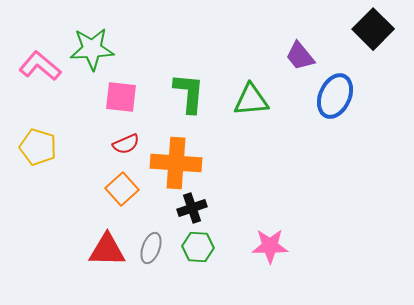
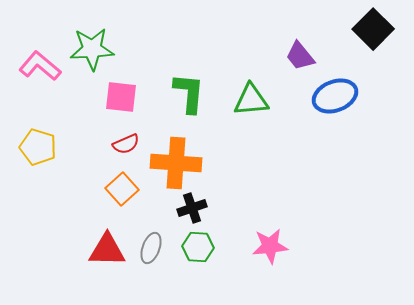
blue ellipse: rotated 45 degrees clockwise
pink star: rotated 6 degrees counterclockwise
